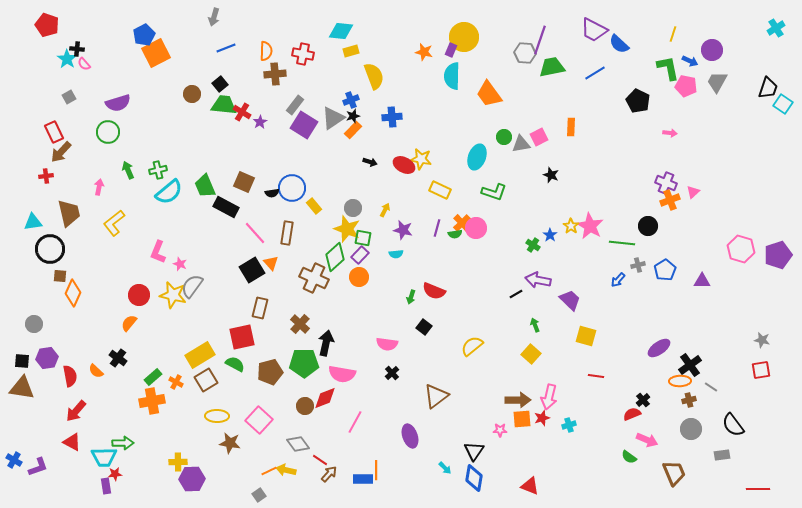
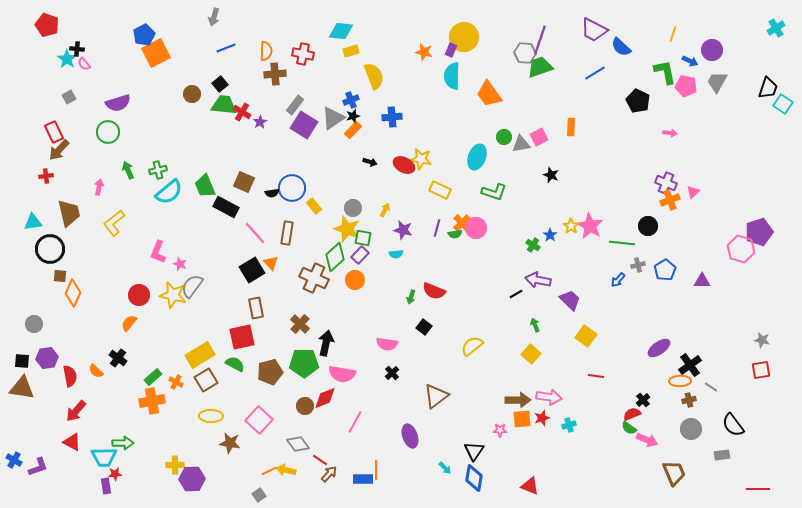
blue semicircle at (619, 44): moved 2 px right, 3 px down
green trapezoid at (552, 67): moved 12 px left; rotated 8 degrees counterclockwise
green L-shape at (668, 68): moved 3 px left, 4 px down
brown arrow at (61, 152): moved 2 px left, 2 px up
purple pentagon at (778, 255): moved 19 px left, 23 px up
orange circle at (359, 277): moved 4 px left, 3 px down
brown rectangle at (260, 308): moved 4 px left; rotated 25 degrees counterclockwise
yellow square at (586, 336): rotated 20 degrees clockwise
pink arrow at (549, 397): rotated 95 degrees counterclockwise
yellow ellipse at (217, 416): moved 6 px left
green semicircle at (629, 457): moved 29 px up
yellow cross at (178, 462): moved 3 px left, 3 px down
